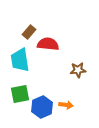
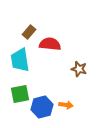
red semicircle: moved 2 px right
brown star: moved 1 px right, 1 px up; rotated 21 degrees clockwise
blue hexagon: rotated 10 degrees clockwise
